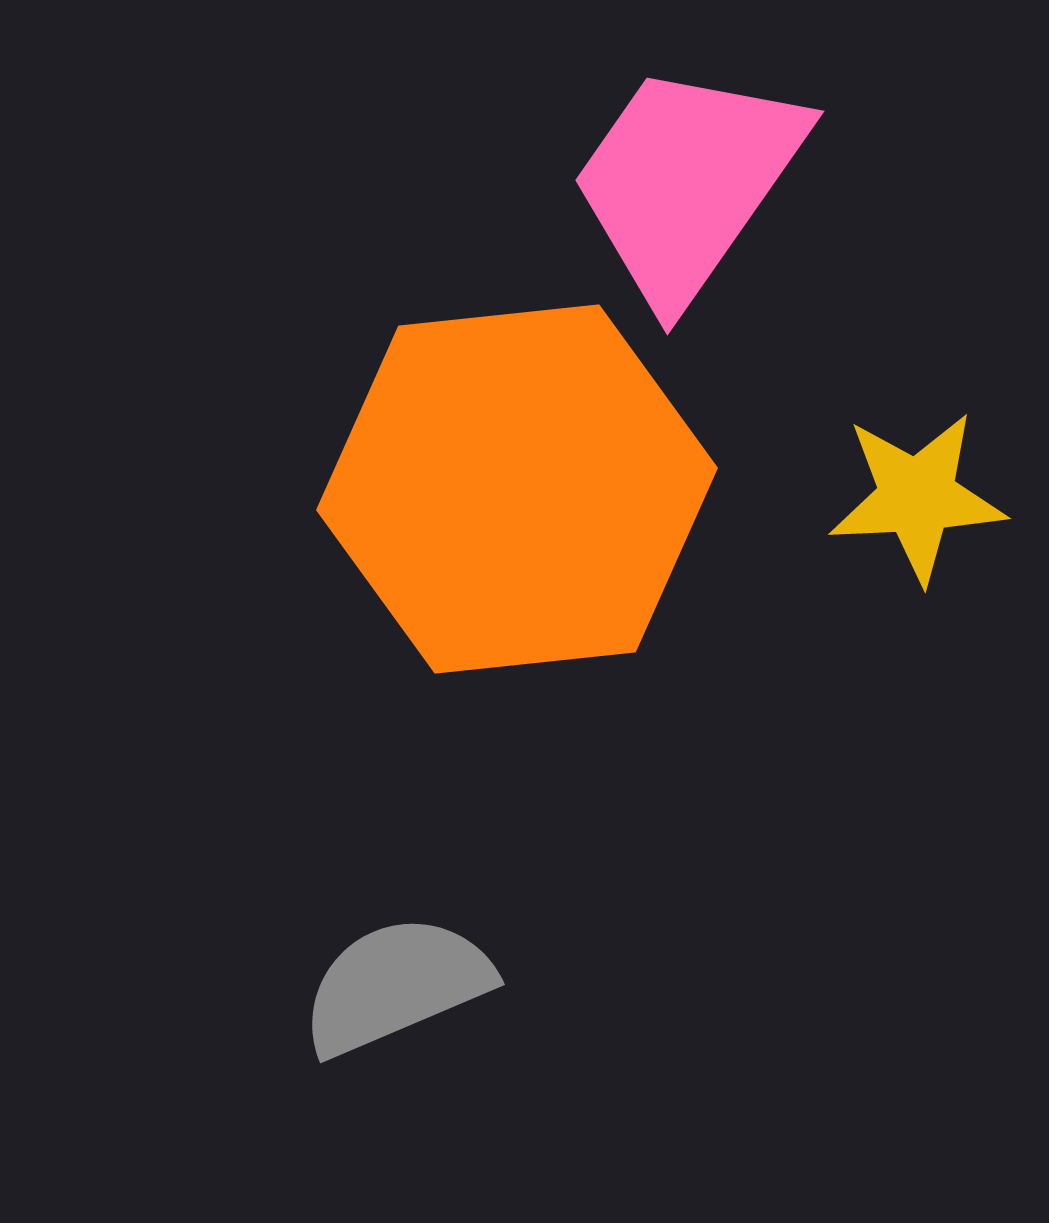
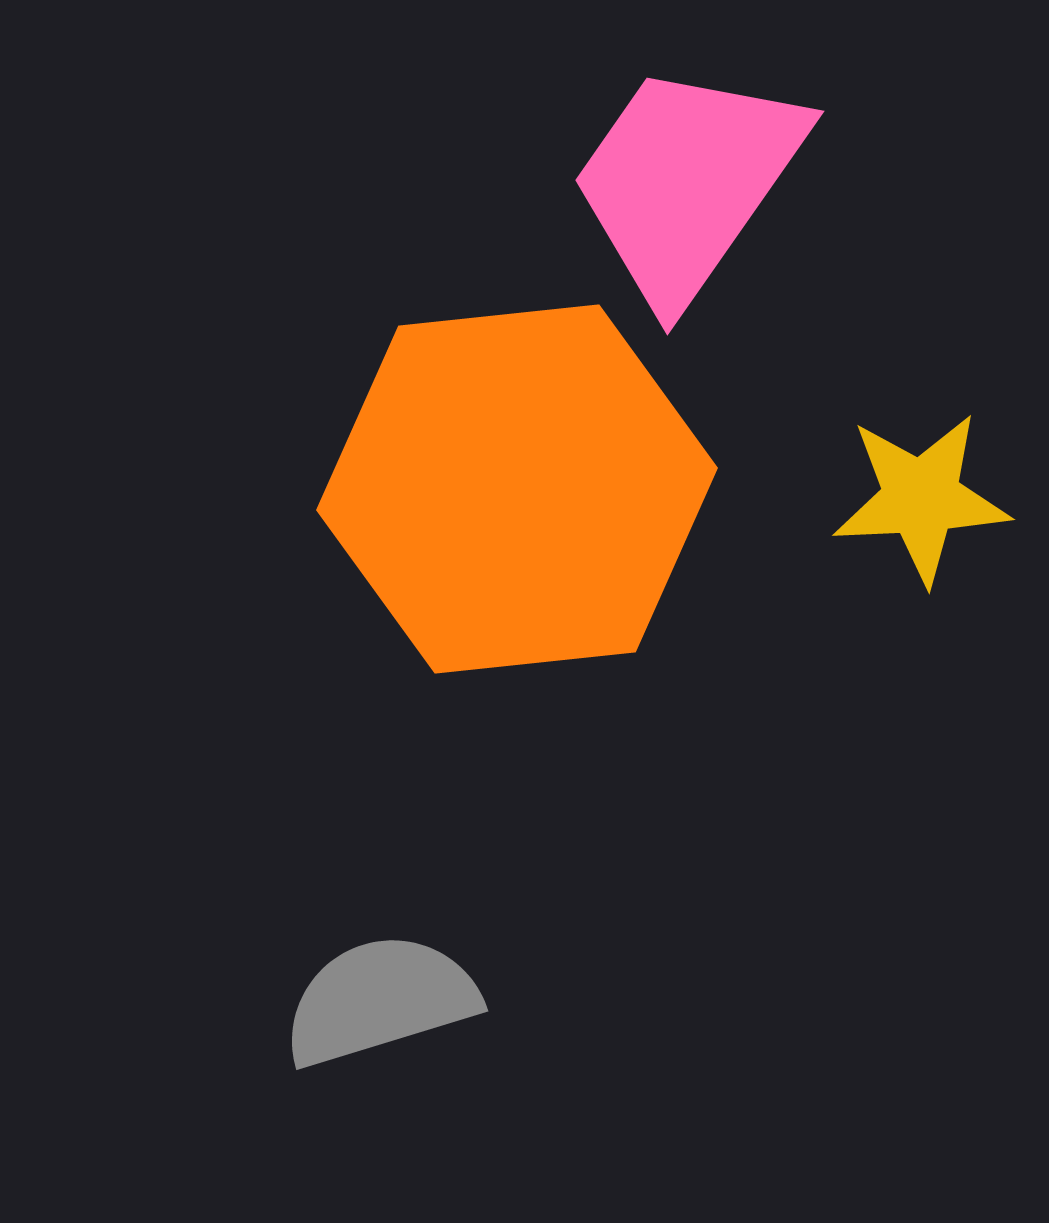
yellow star: moved 4 px right, 1 px down
gray semicircle: moved 16 px left, 15 px down; rotated 6 degrees clockwise
